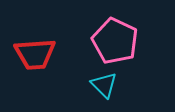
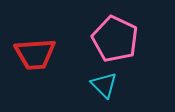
pink pentagon: moved 2 px up
